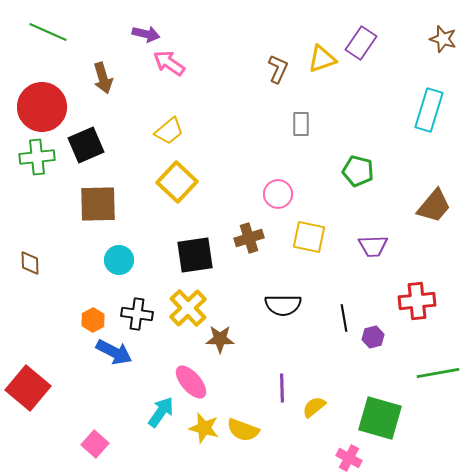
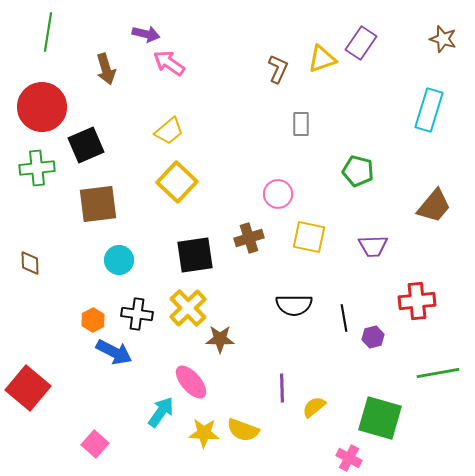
green line at (48, 32): rotated 75 degrees clockwise
brown arrow at (103, 78): moved 3 px right, 9 px up
green cross at (37, 157): moved 11 px down
brown square at (98, 204): rotated 6 degrees counterclockwise
black semicircle at (283, 305): moved 11 px right
yellow star at (204, 428): moved 5 px down; rotated 12 degrees counterclockwise
